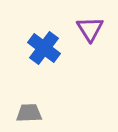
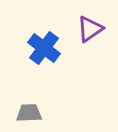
purple triangle: rotated 28 degrees clockwise
